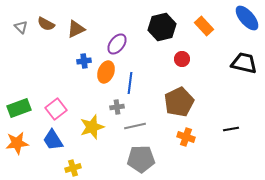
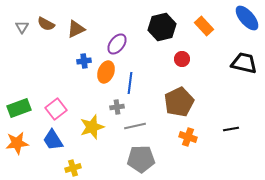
gray triangle: moved 1 px right; rotated 16 degrees clockwise
orange cross: moved 2 px right
